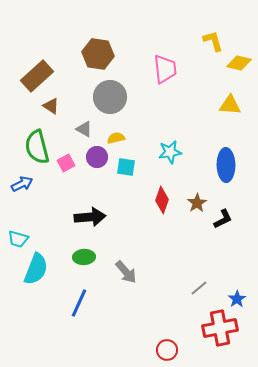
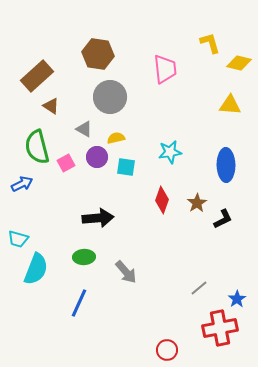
yellow L-shape: moved 3 px left, 2 px down
black arrow: moved 8 px right, 1 px down
